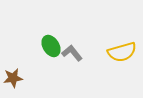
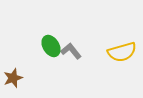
gray L-shape: moved 1 px left, 2 px up
brown star: rotated 12 degrees counterclockwise
